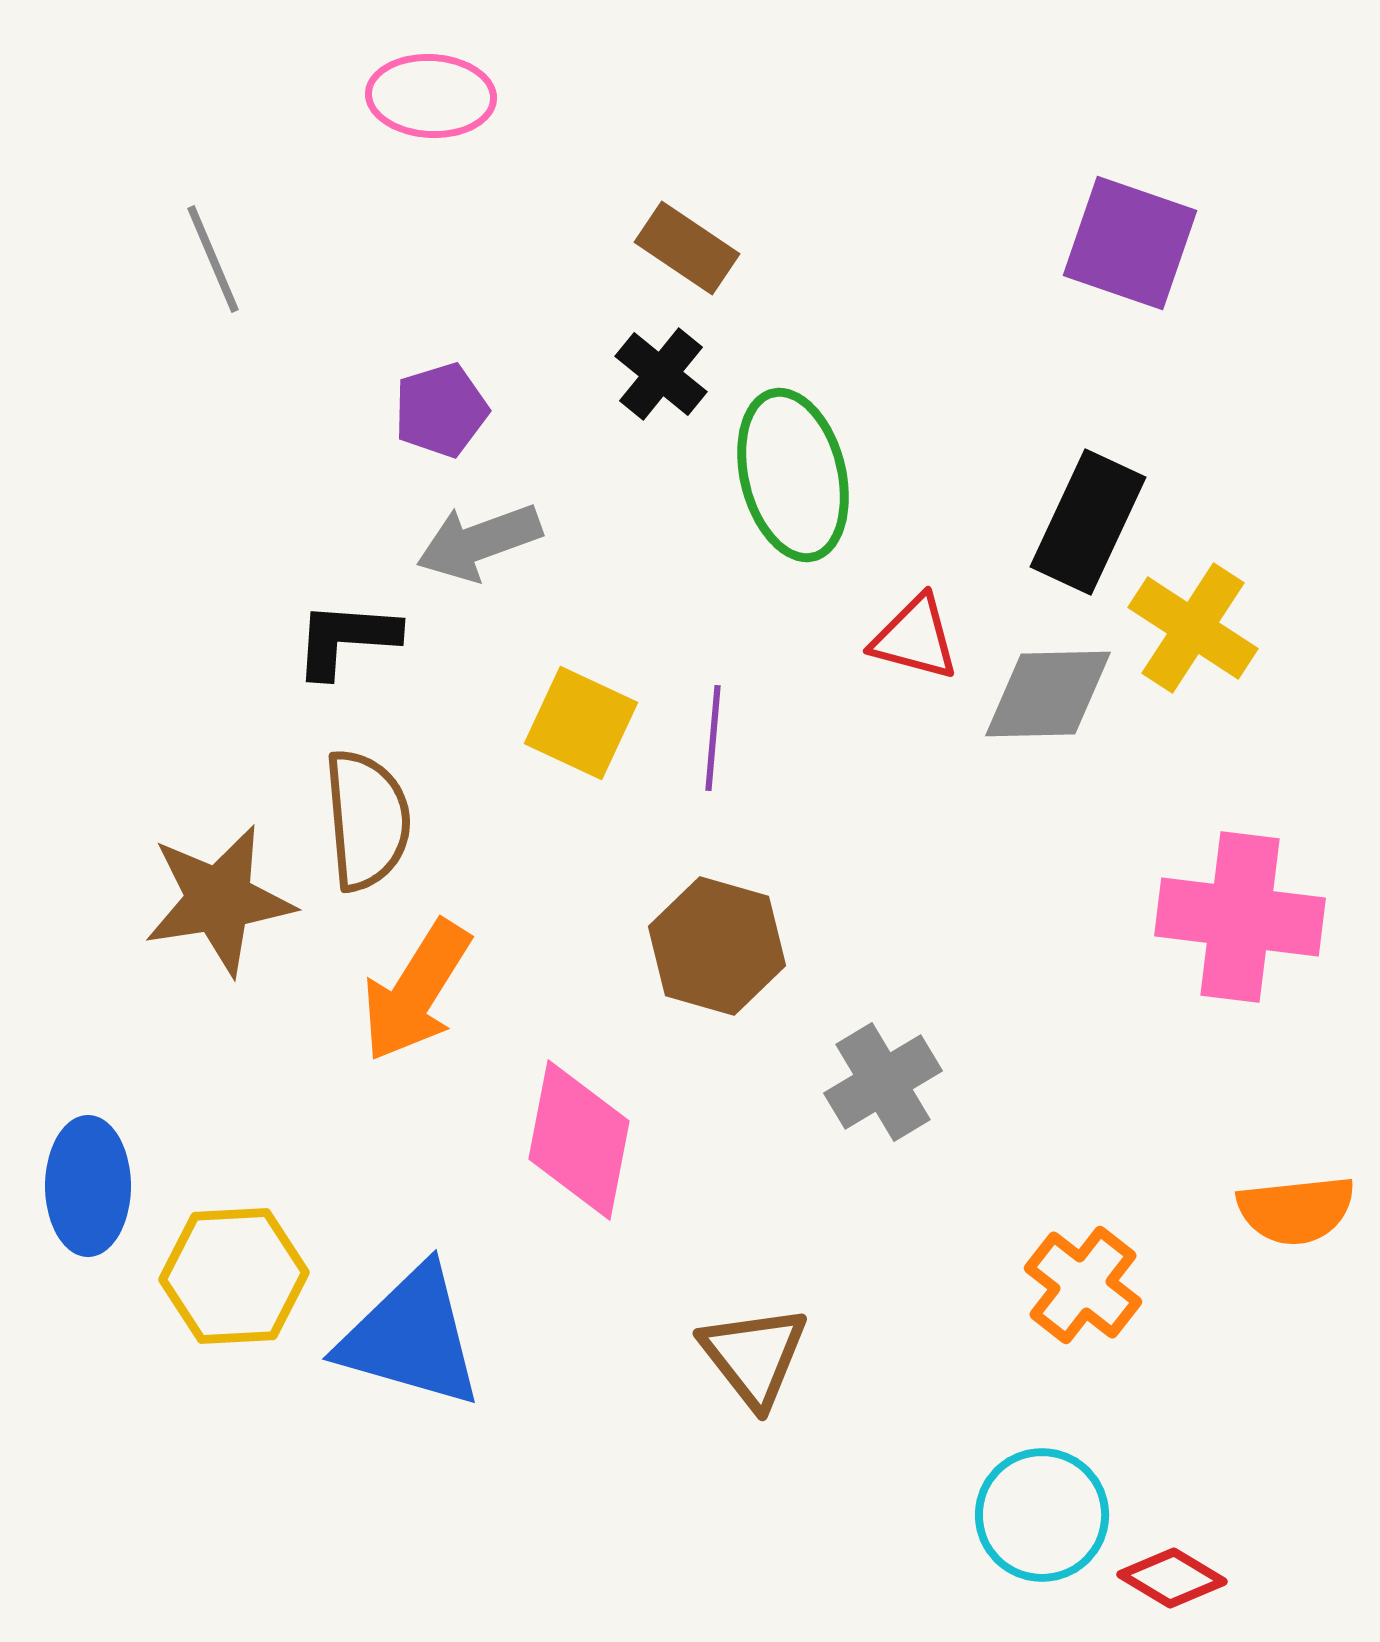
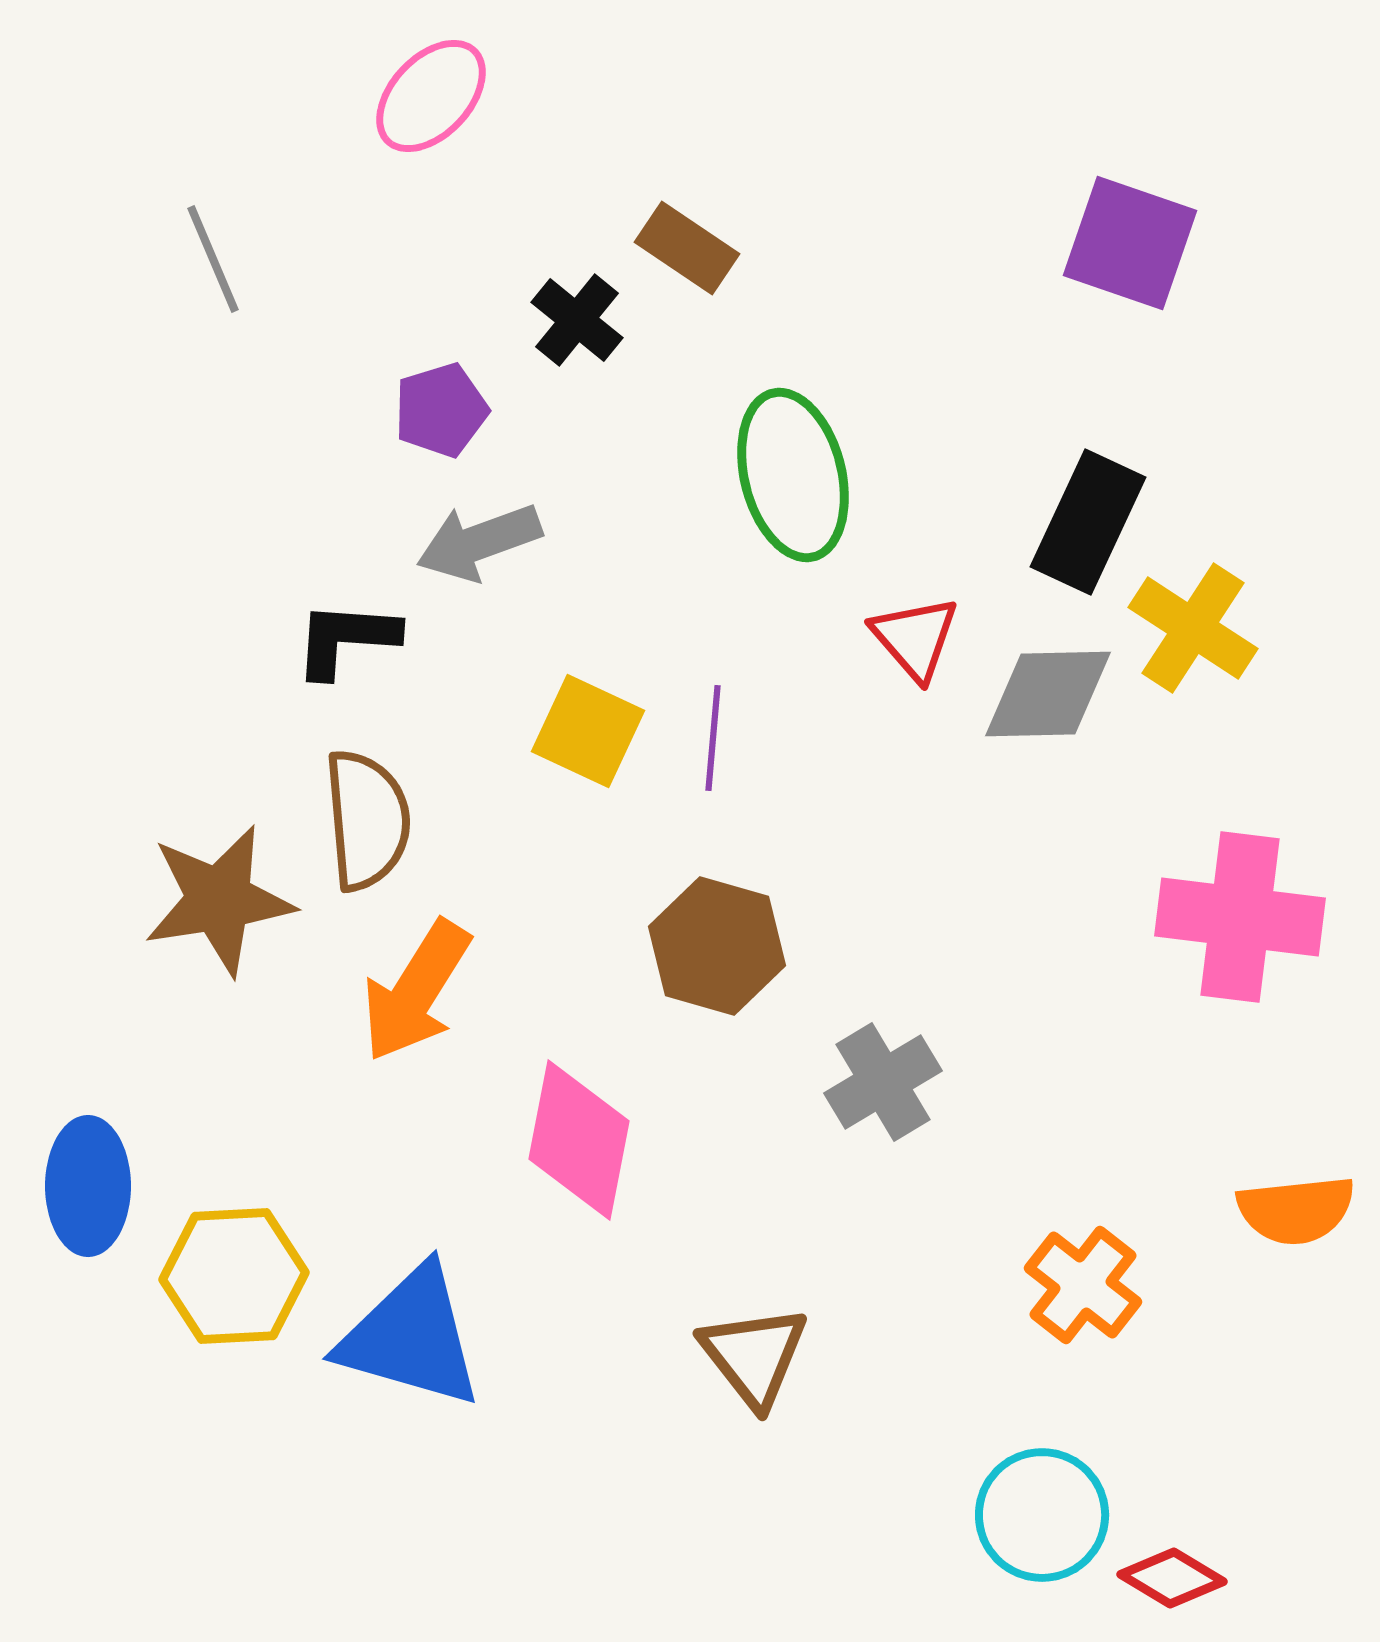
pink ellipse: rotated 50 degrees counterclockwise
black cross: moved 84 px left, 54 px up
red triangle: rotated 34 degrees clockwise
yellow square: moved 7 px right, 8 px down
